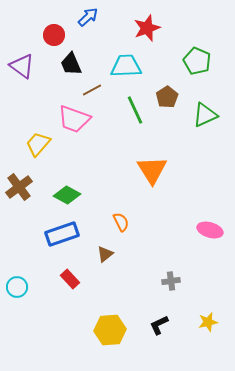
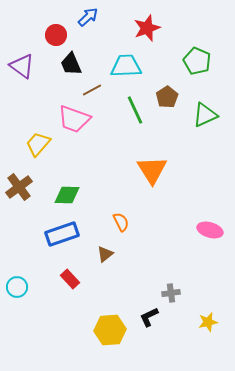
red circle: moved 2 px right
green diamond: rotated 28 degrees counterclockwise
gray cross: moved 12 px down
black L-shape: moved 10 px left, 8 px up
